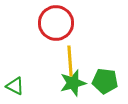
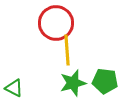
yellow line: moved 3 px left, 11 px up
green triangle: moved 1 px left, 2 px down
